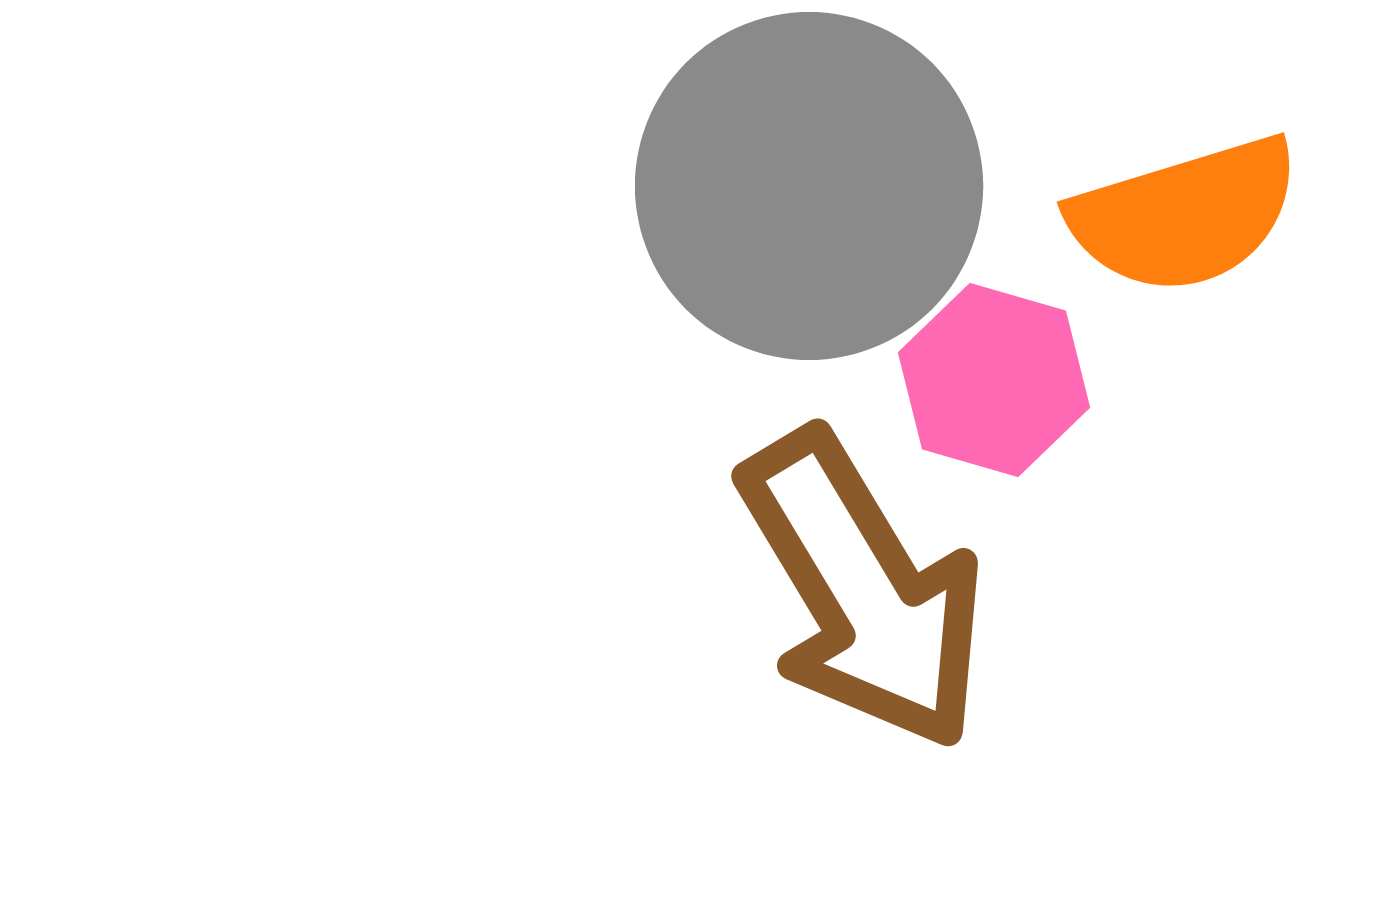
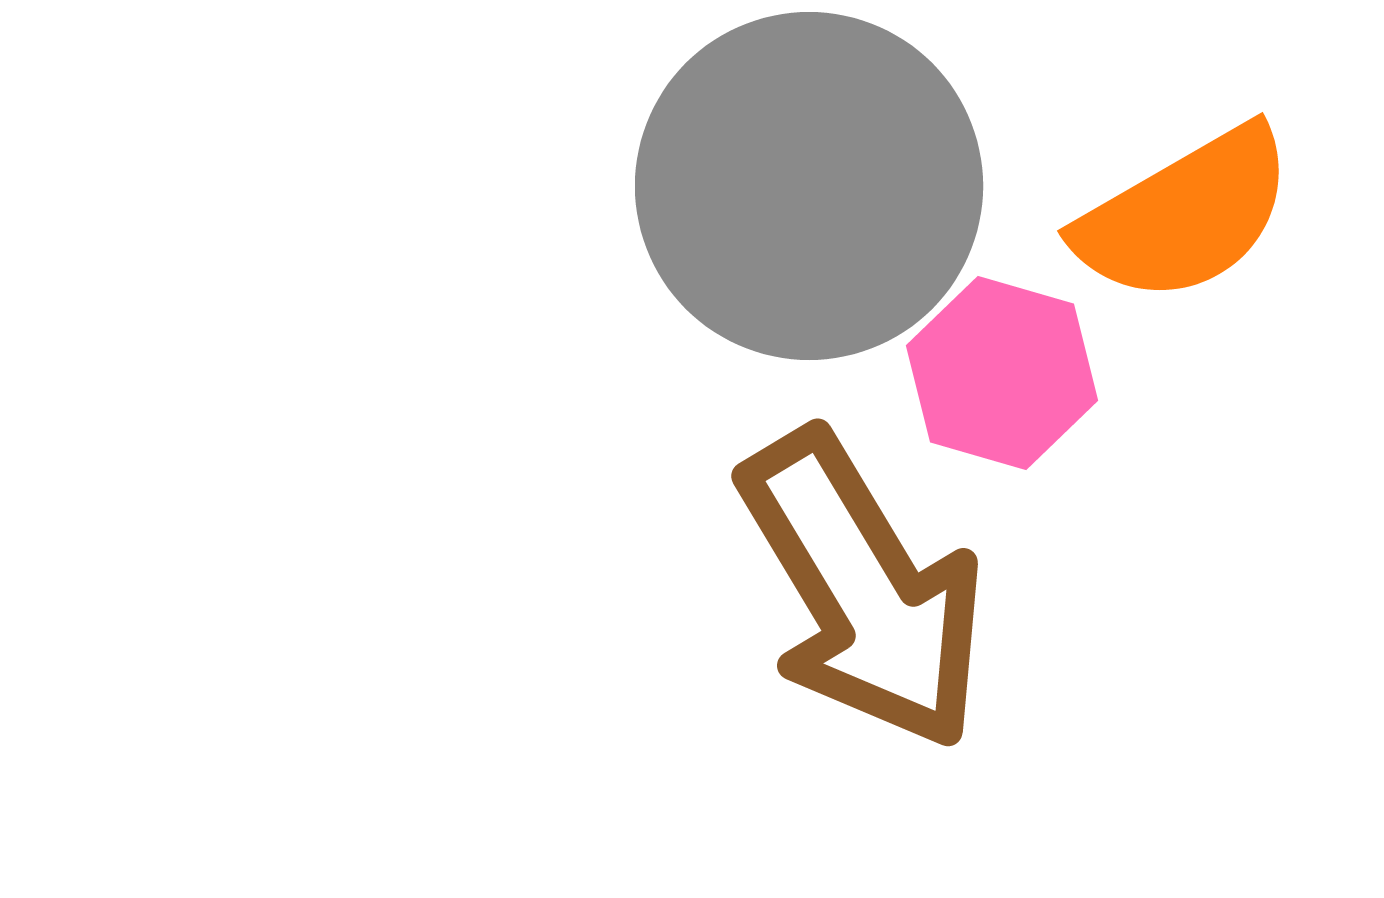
orange semicircle: rotated 13 degrees counterclockwise
pink hexagon: moved 8 px right, 7 px up
